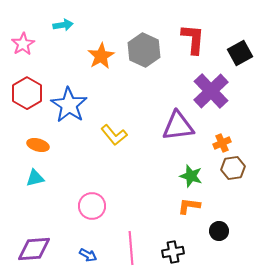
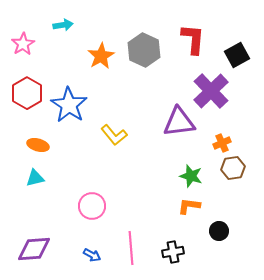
black square: moved 3 px left, 2 px down
purple triangle: moved 1 px right, 4 px up
blue arrow: moved 4 px right
